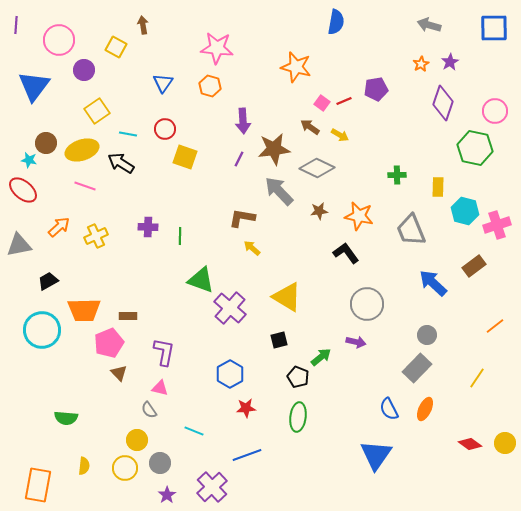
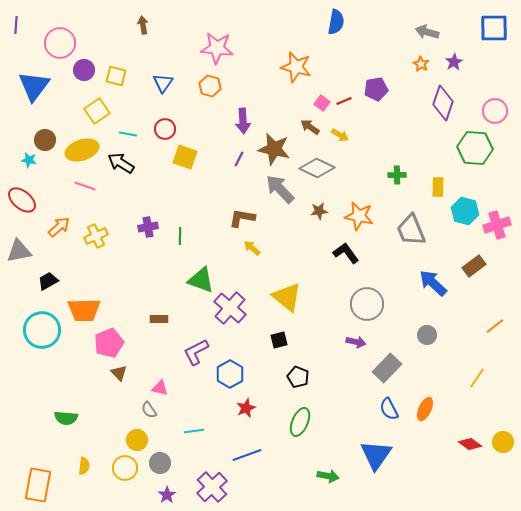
gray arrow at (429, 25): moved 2 px left, 7 px down
pink circle at (59, 40): moved 1 px right, 3 px down
yellow square at (116, 47): moved 29 px down; rotated 15 degrees counterclockwise
purple star at (450, 62): moved 4 px right
orange star at (421, 64): rotated 14 degrees counterclockwise
brown circle at (46, 143): moved 1 px left, 3 px up
green hexagon at (475, 148): rotated 8 degrees counterclockwise
brown star at (274, 149): rotated 20 degrees clockwise
red ellipse at (23, 190): moved 1 px left, 10 px down
gray arrow at (279, 191): moved 1 px right, 2 px up
purple cross at (148, 227): rotated 12 degrees counterclockwise
gray triangle at (19, 245): moved 6 px down
yellow triangle at (287, 297): rotated 8 degrees clockwise
brown rectangle at (128, 316): moved 31 px right, 3 px down
purple L-shape at (164, 352): moved 32 px right; rotated 128 degrees counterclockwise
green arrow at (321, 357): moved 7 px right, 119 px down; rotated 50 degrees clockwise
gray rectangle at (417, 368): moved 30 px left
red star at (246, 408): rotated 18 degrees counterclockwise
green ellipse at (298, 417): moved 2 px right, 5 px down; rotated 16 degrees clockwise
cyan line at (194, 431): rotated 30 degrees counterclockwise
yellow circle at (505, 443): moved 2 px left, 1 px up
